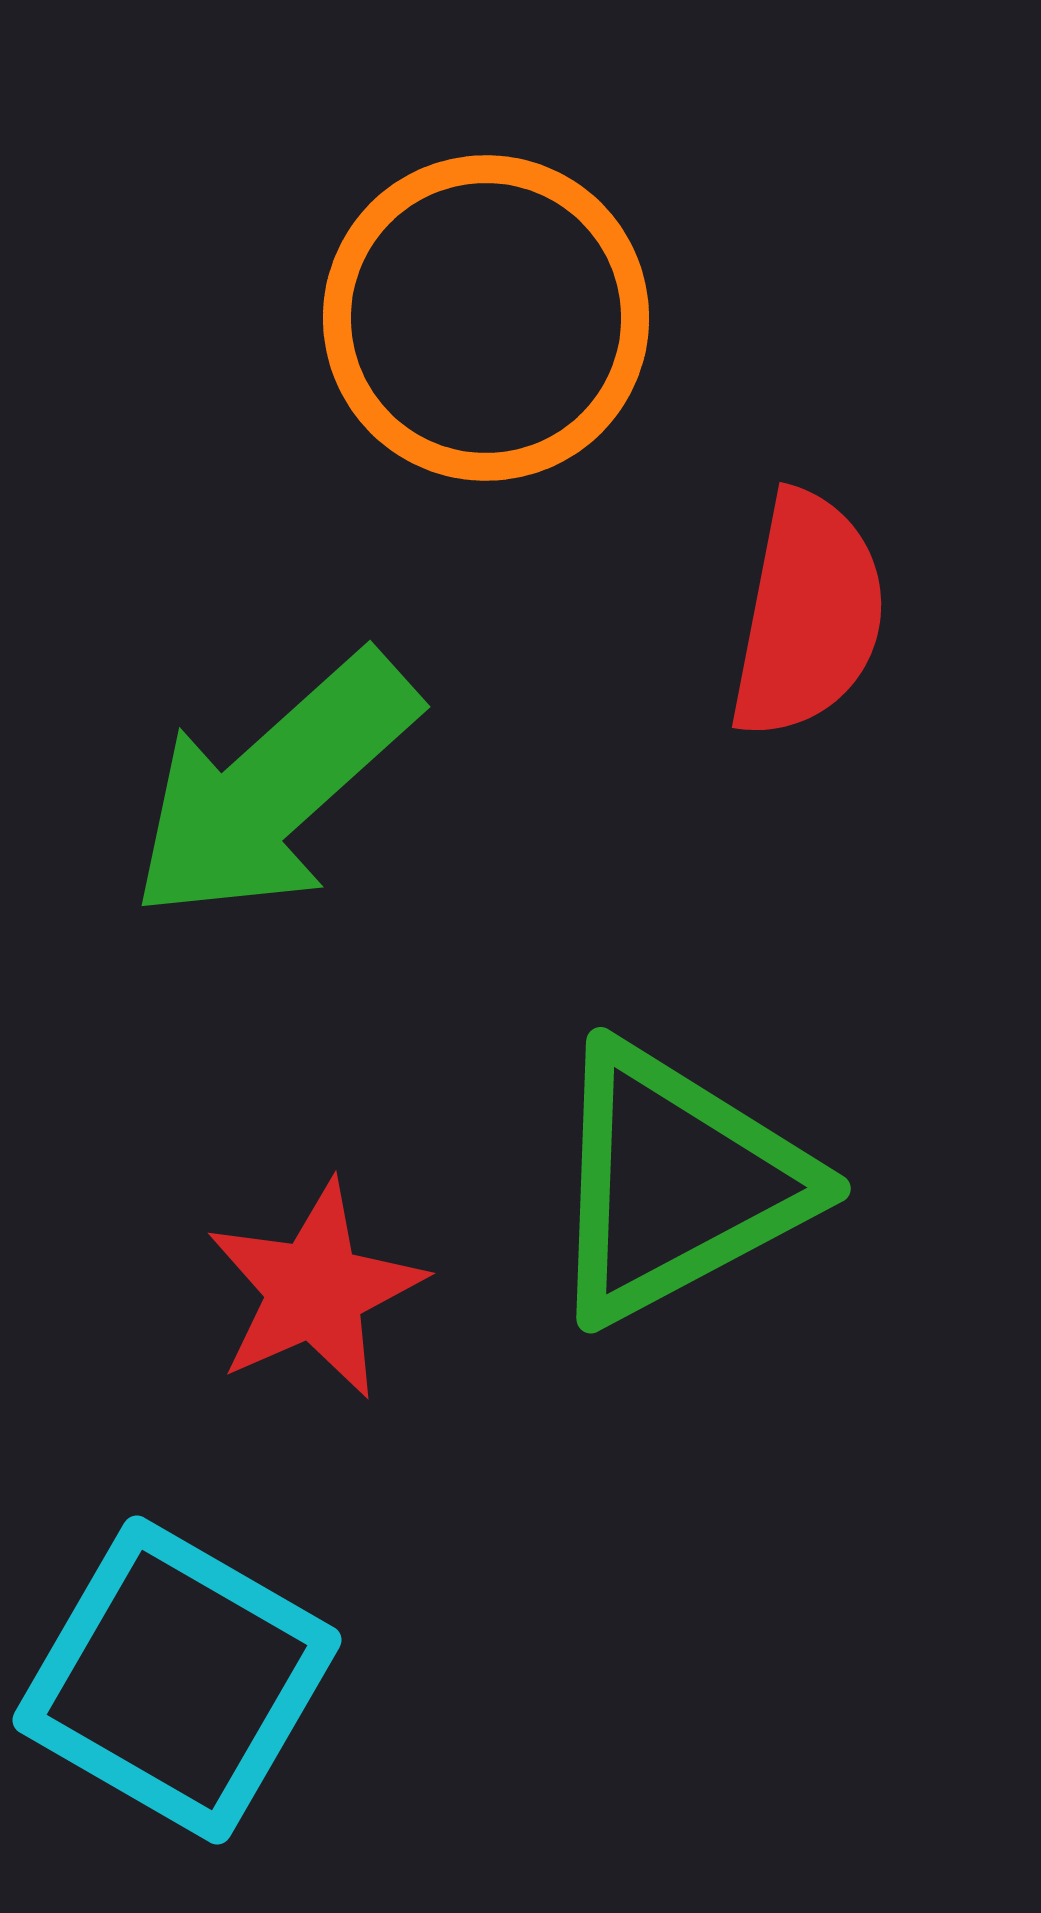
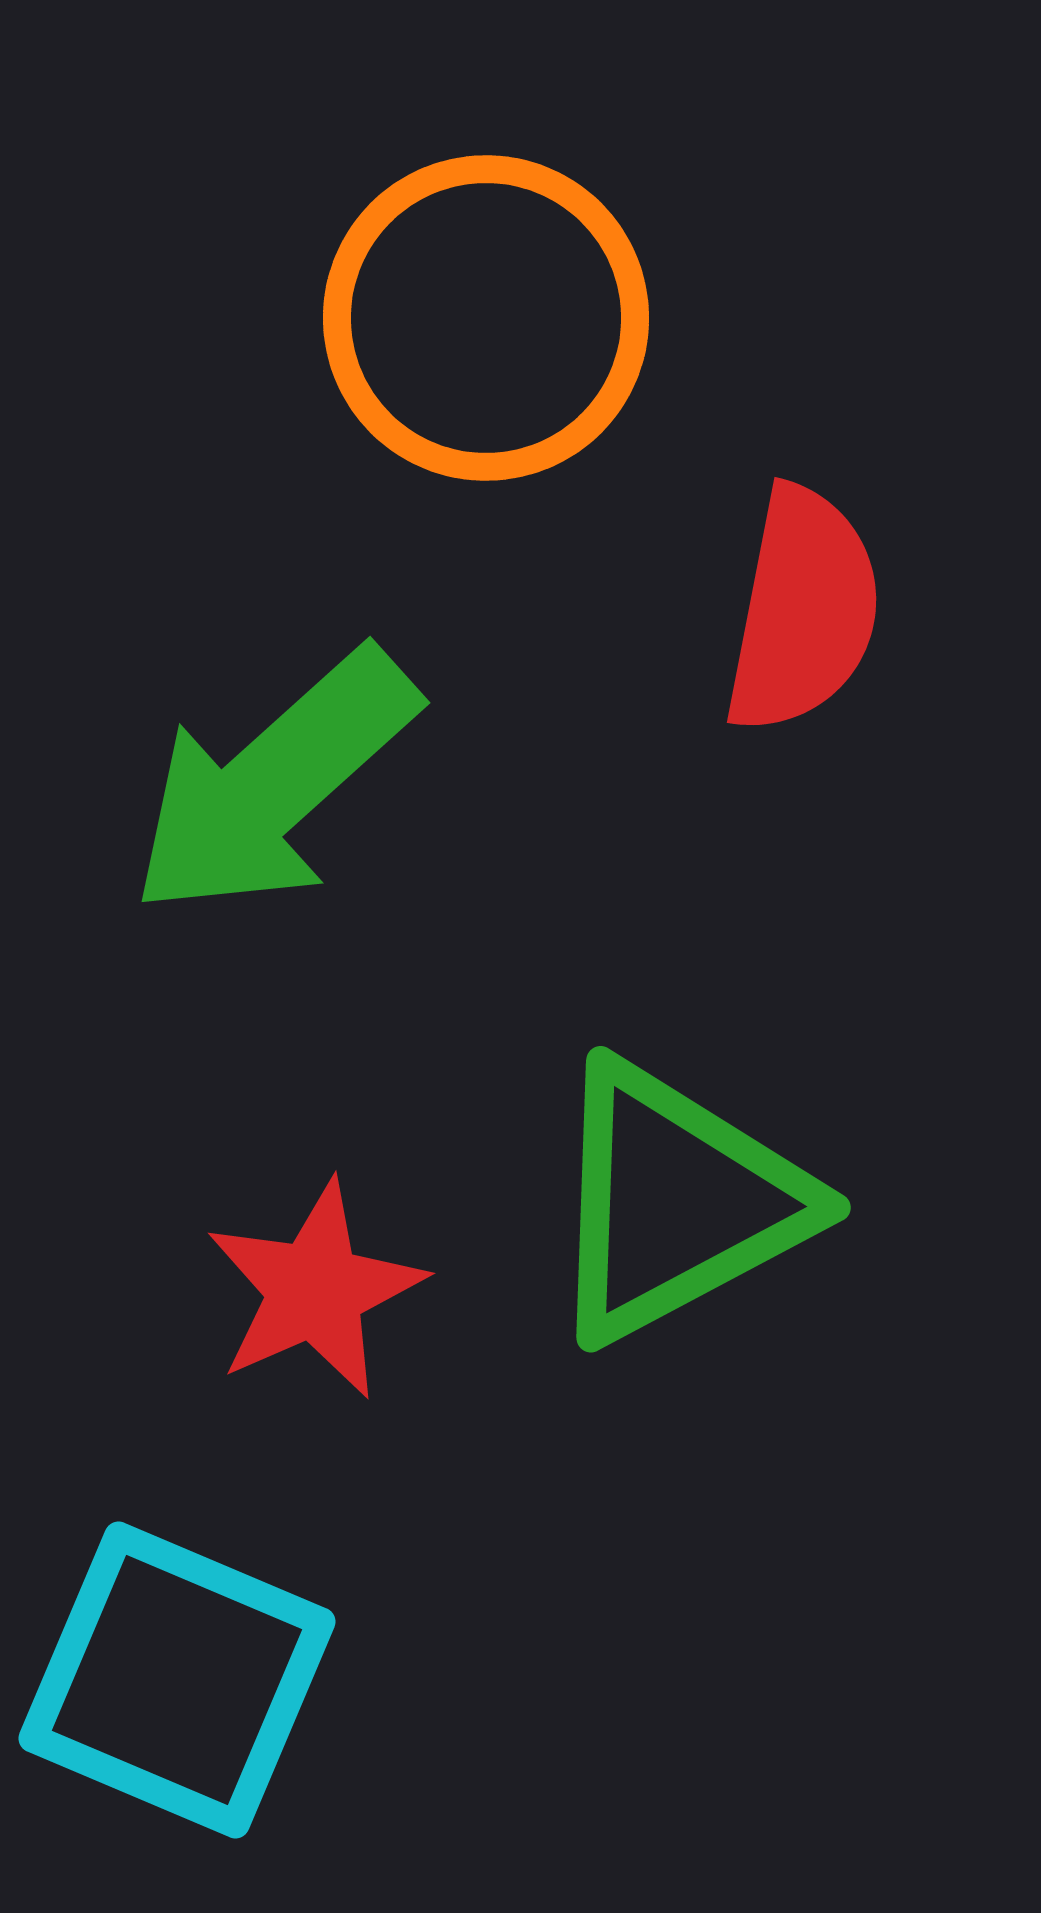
red semicircle: moved 5 px left, 5 px up
green arrow: moved 4 px up
green triangle: moved 19 px down
cyan square: rotated 7 degrees counterclockwise
